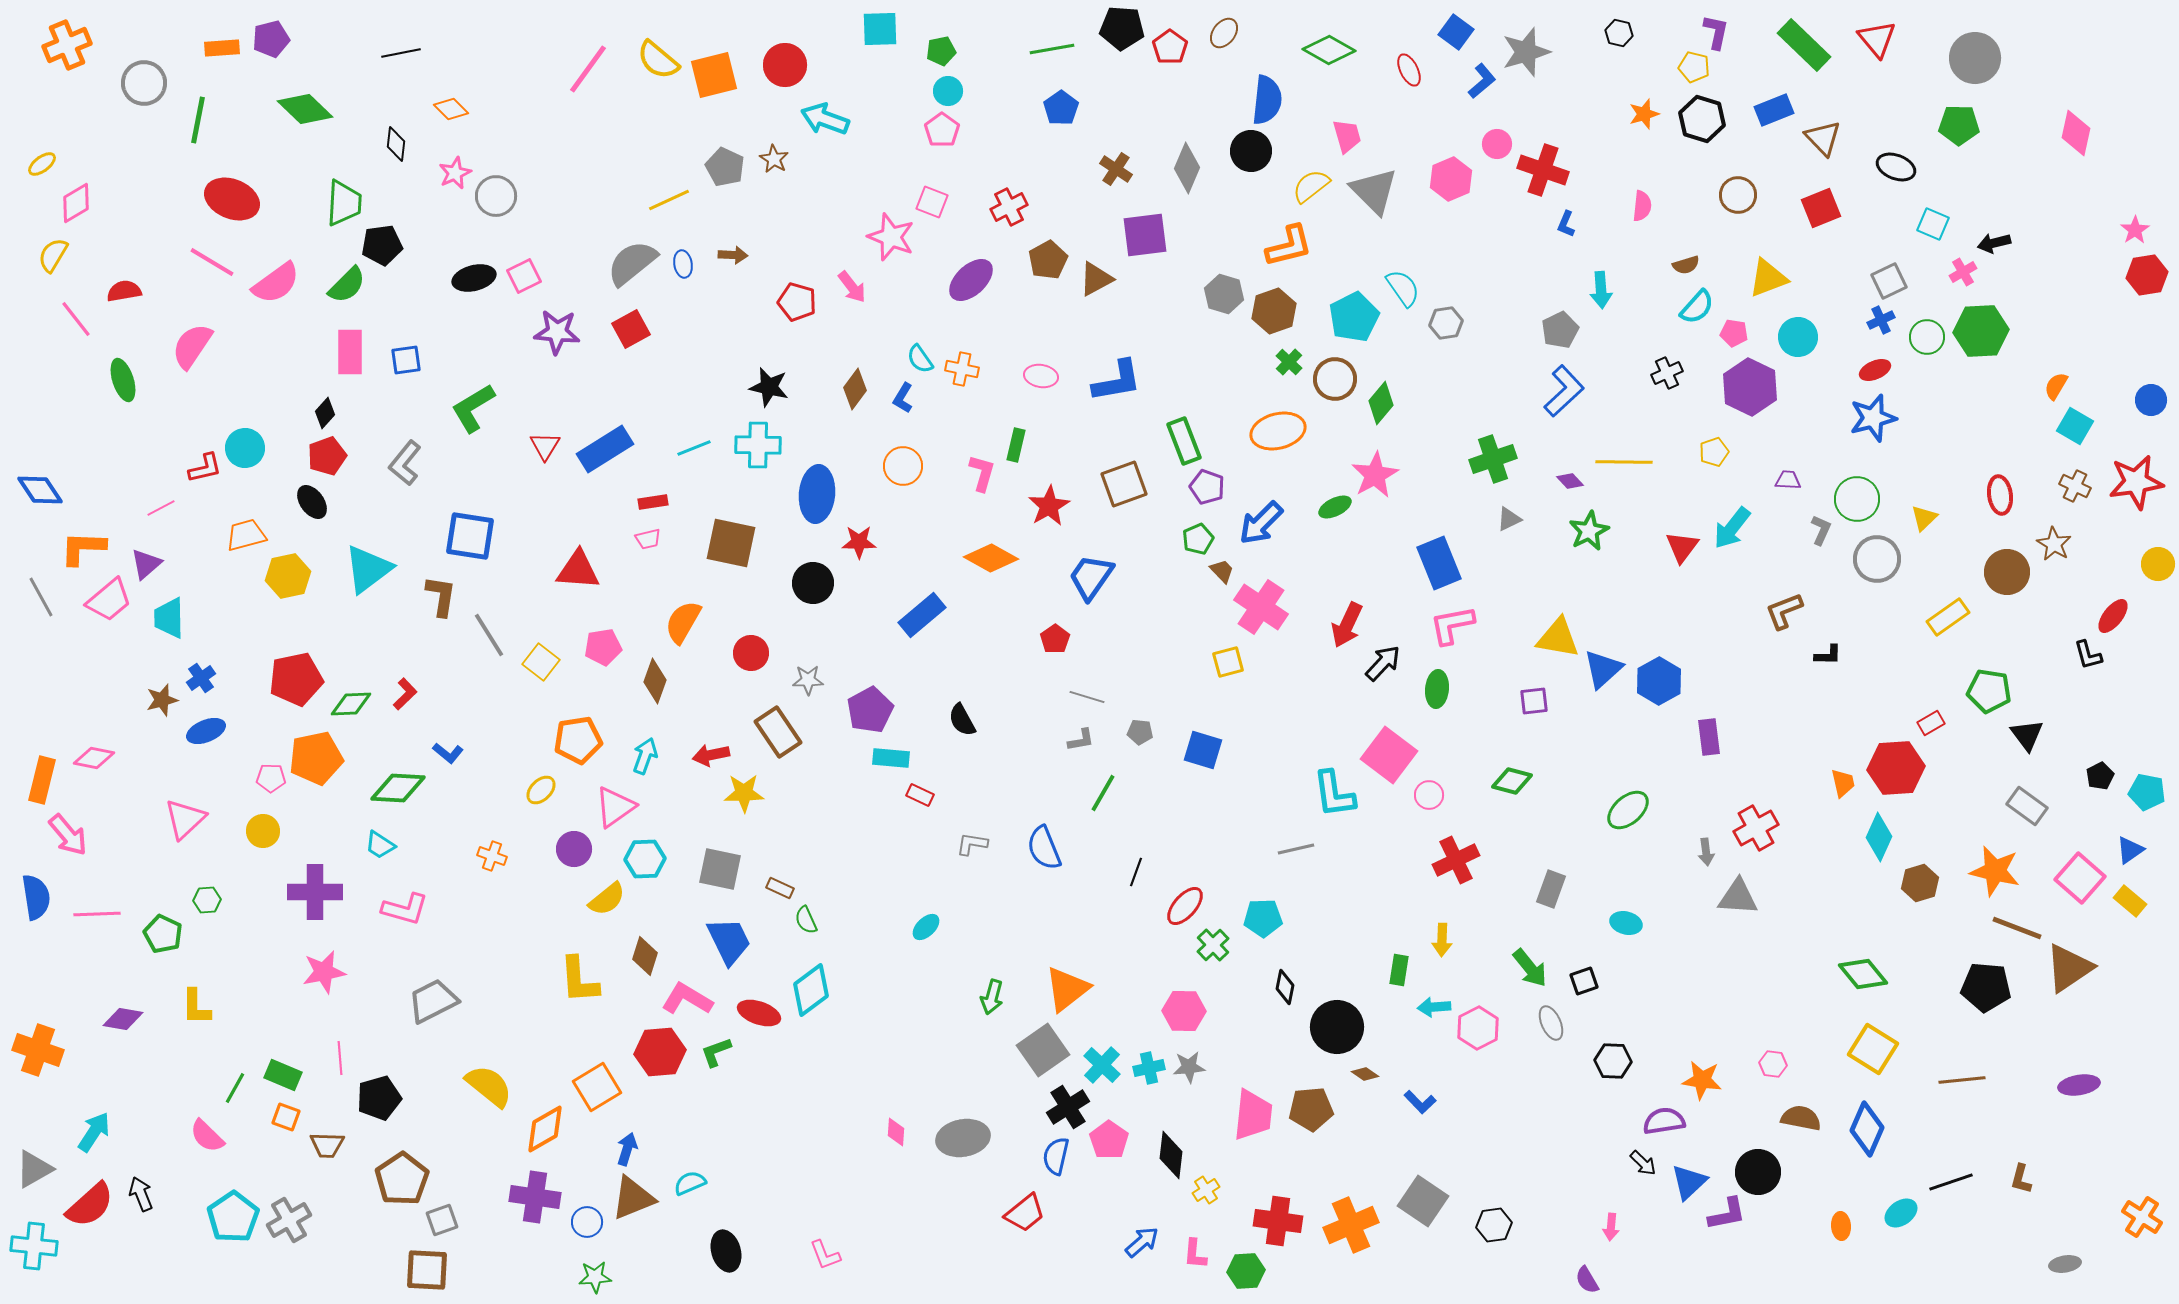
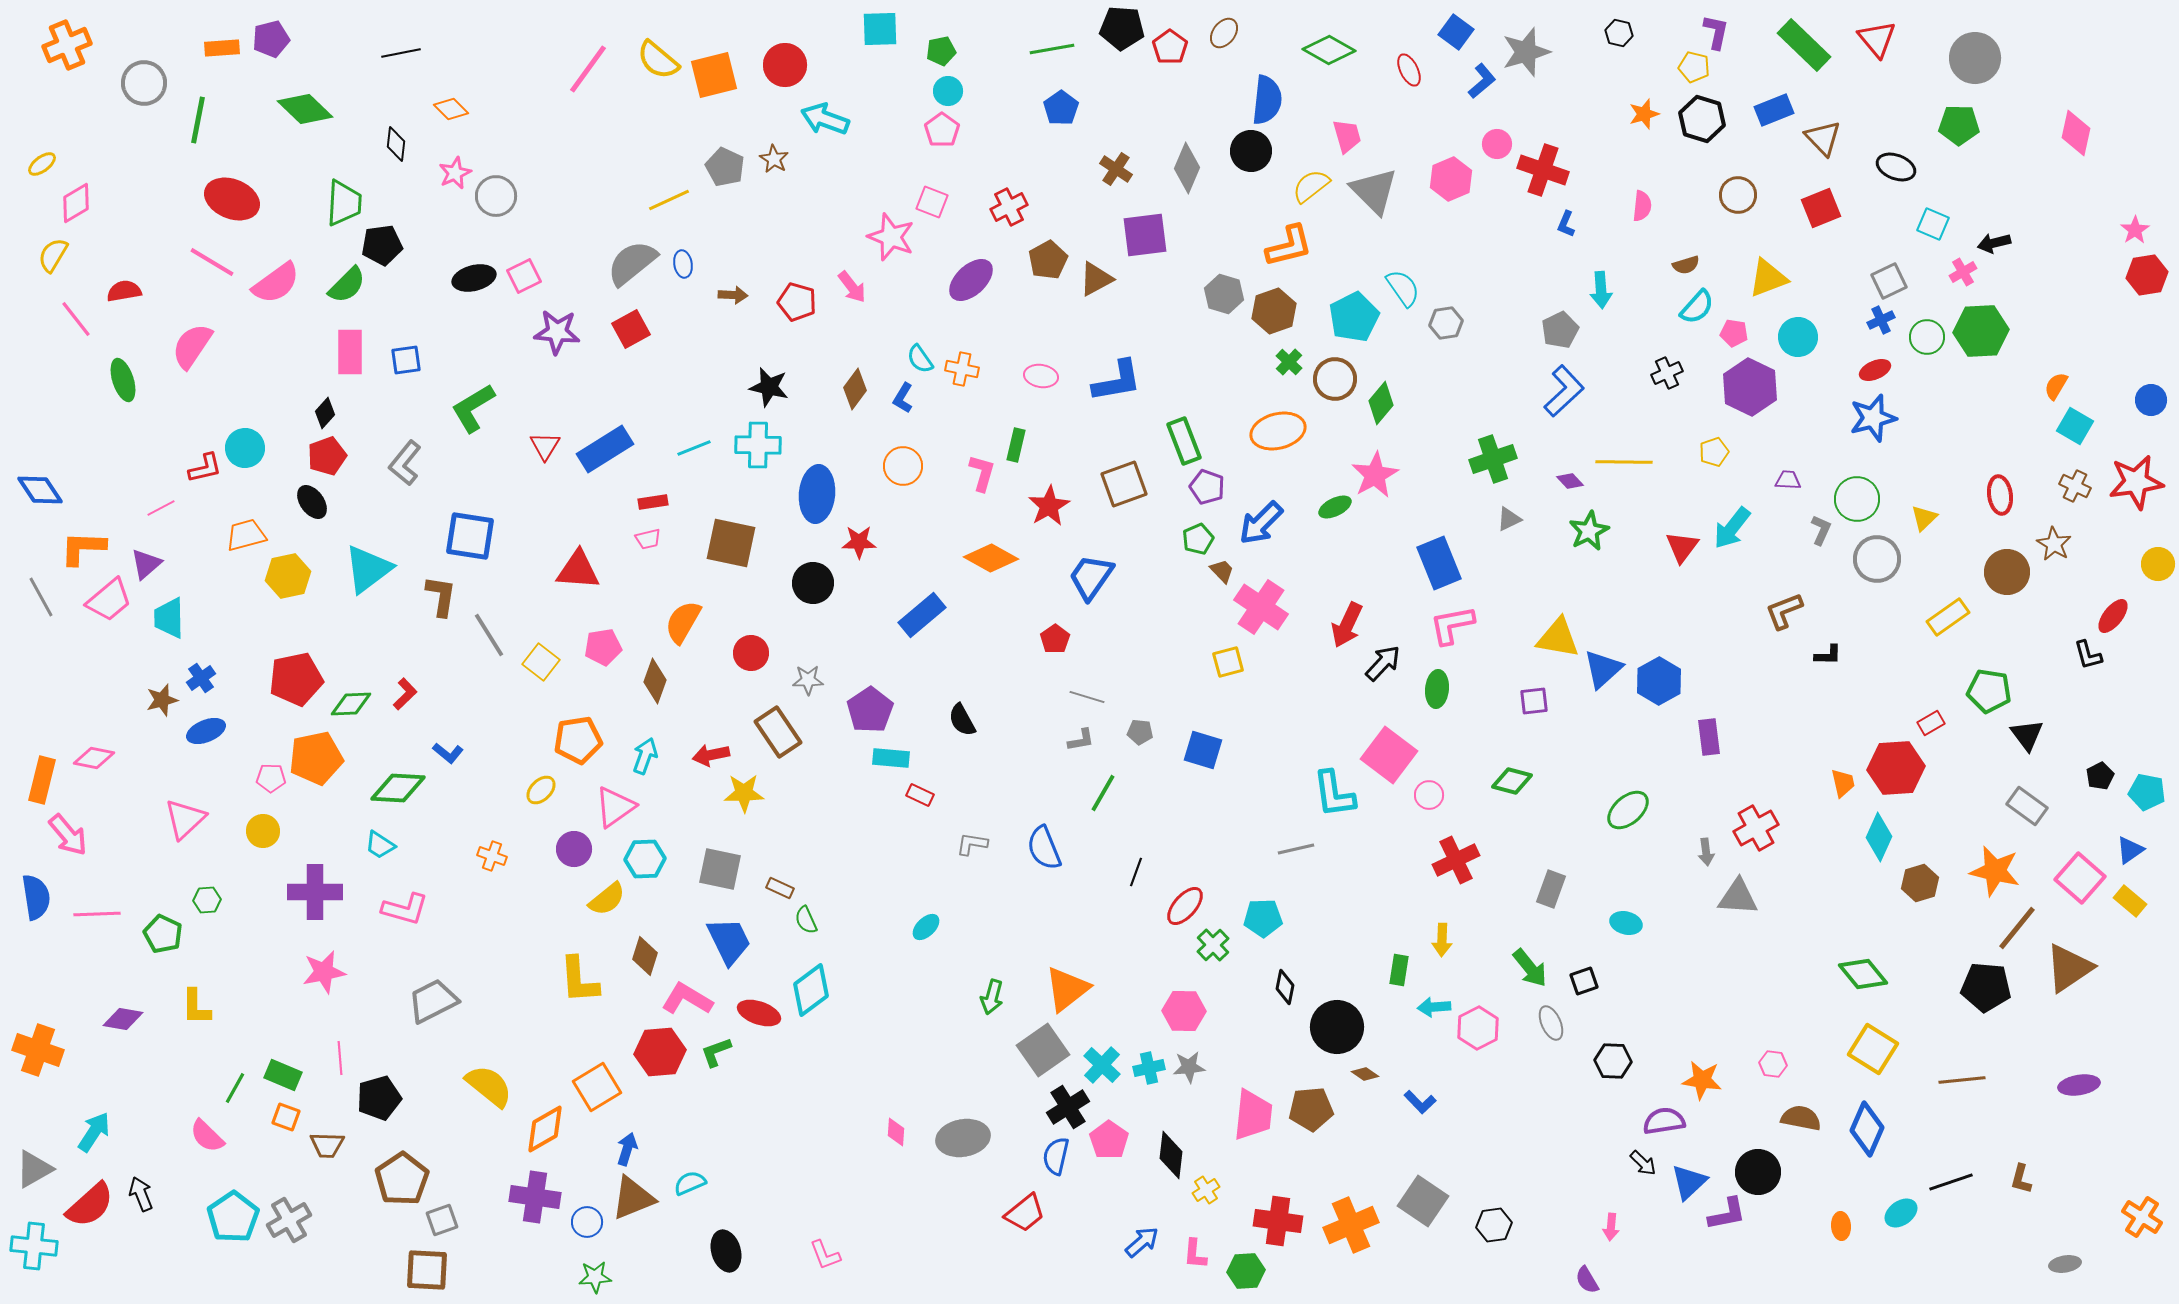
brown arrow at (733, 255): moved 40 px down
purple pentagon at (870, 710): rotated 6 degrees counterclockwise
brown line at (2017, 928): rotated 72 degrees counterclockwise
